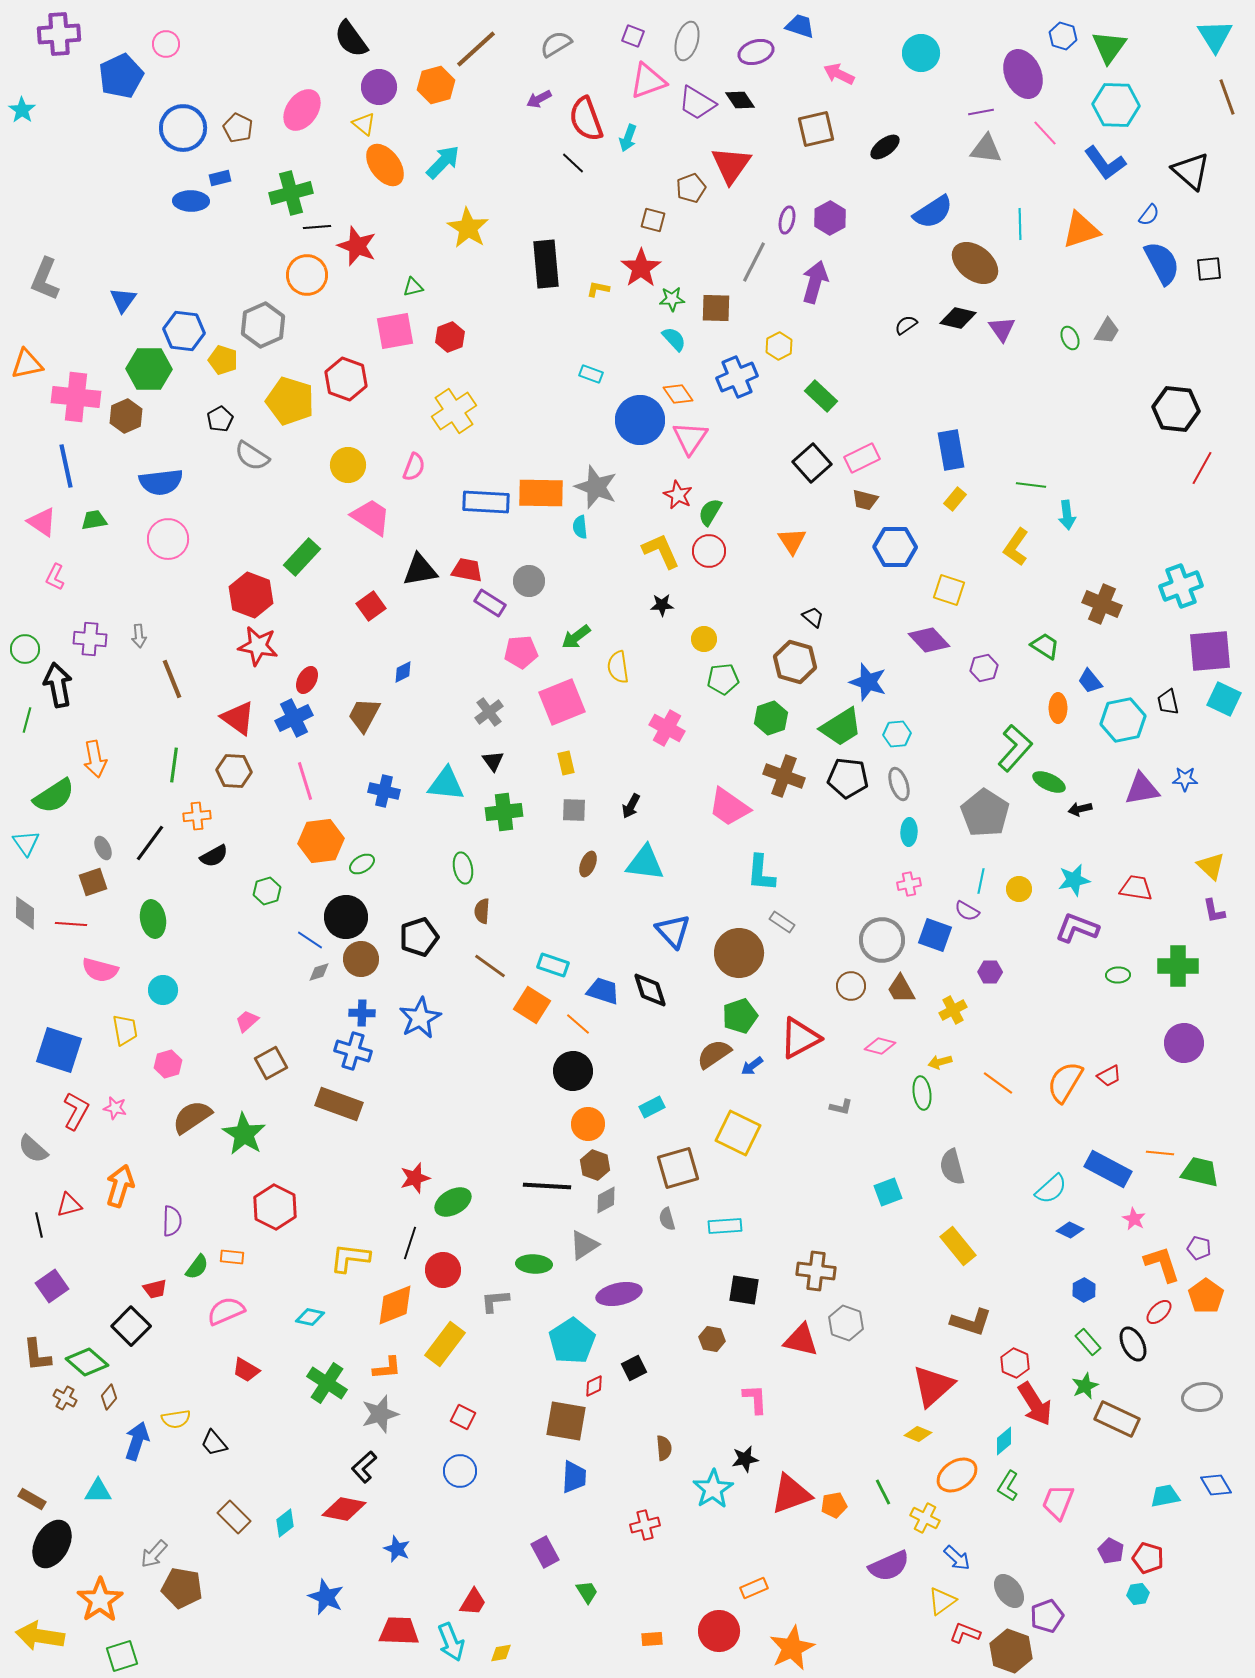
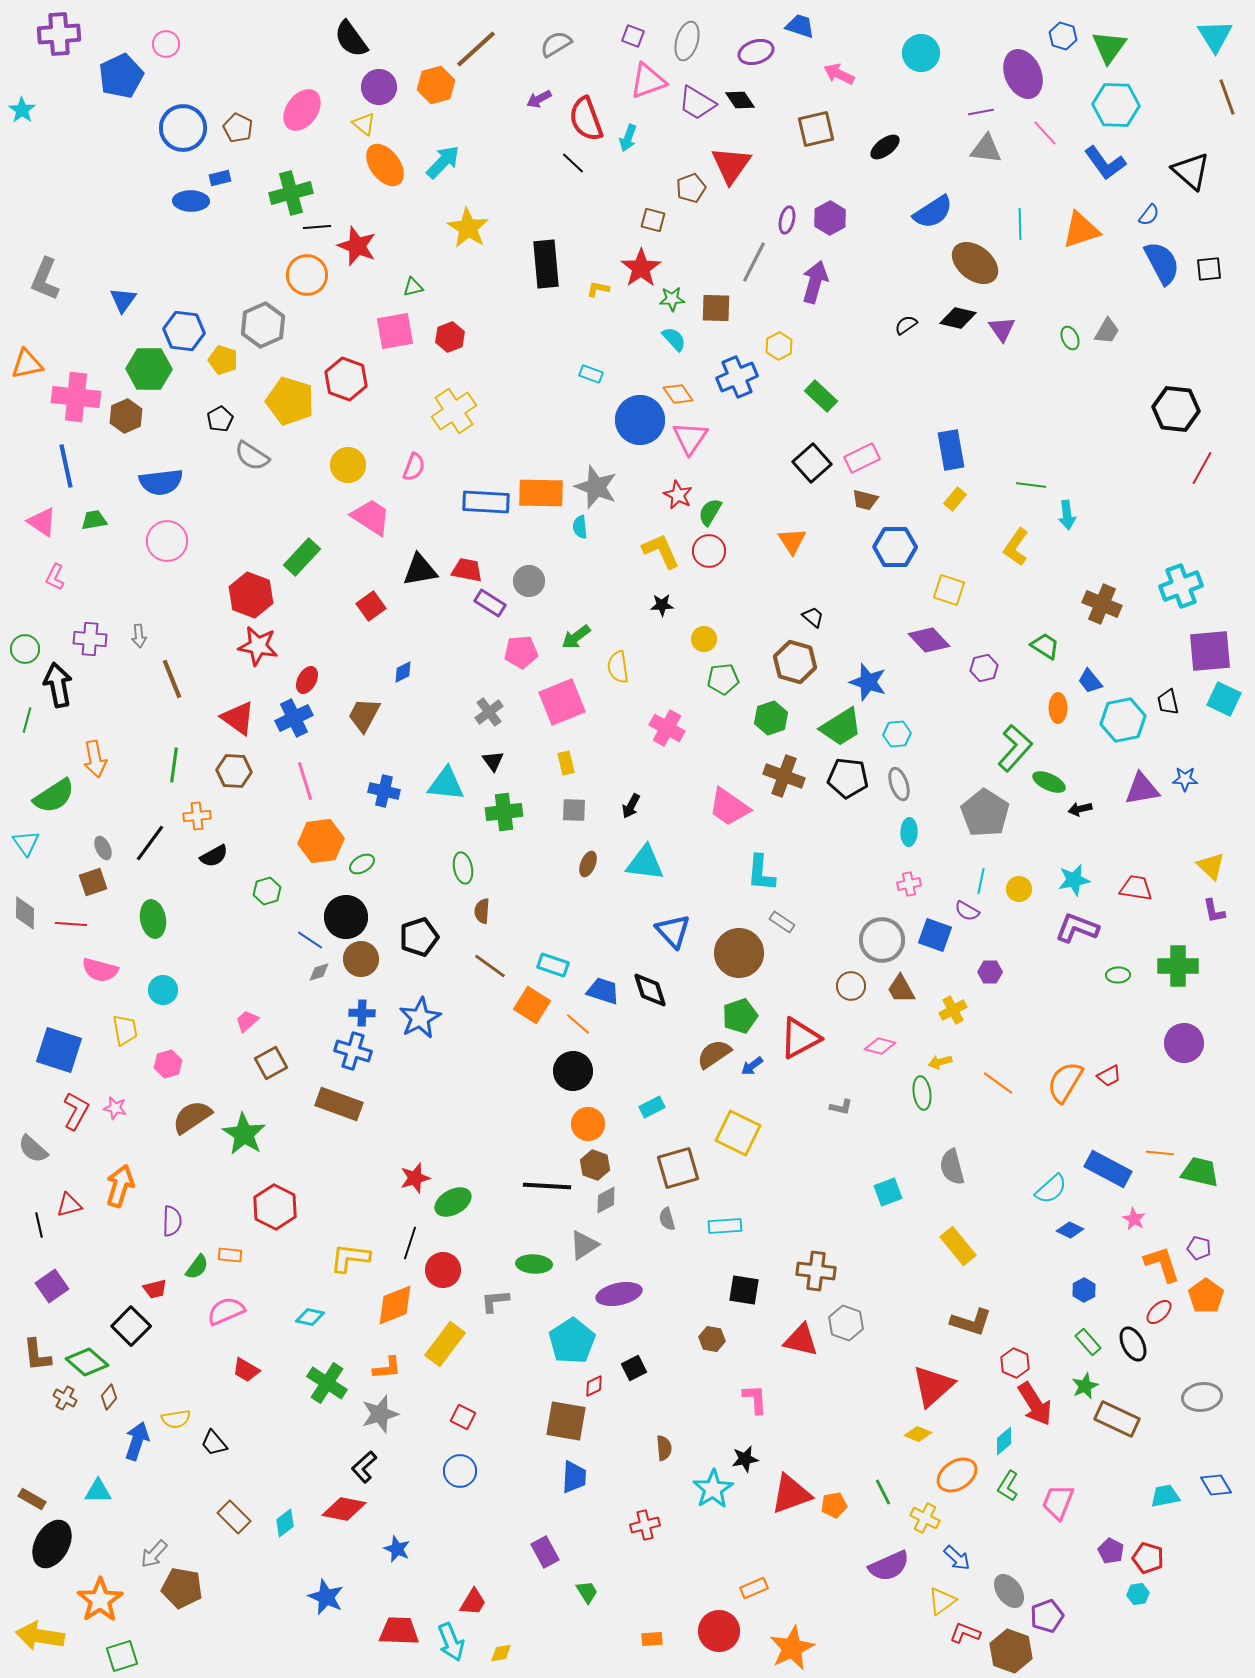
pink circle at (168, 539): moved 1 px left, 2 px down
orange rectangle at (232, 1257): moved 2 px left, 2 px up
